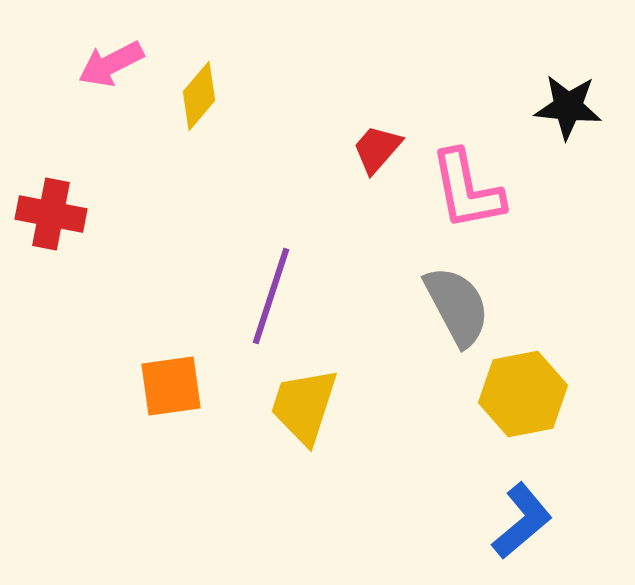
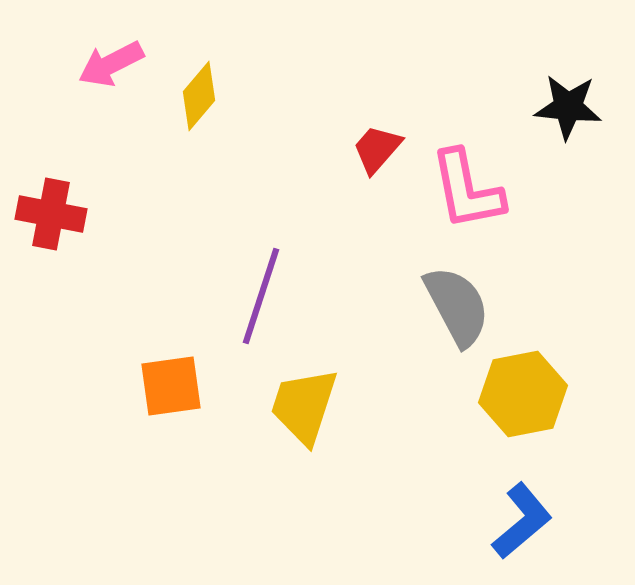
purple line: moved 10 px left
